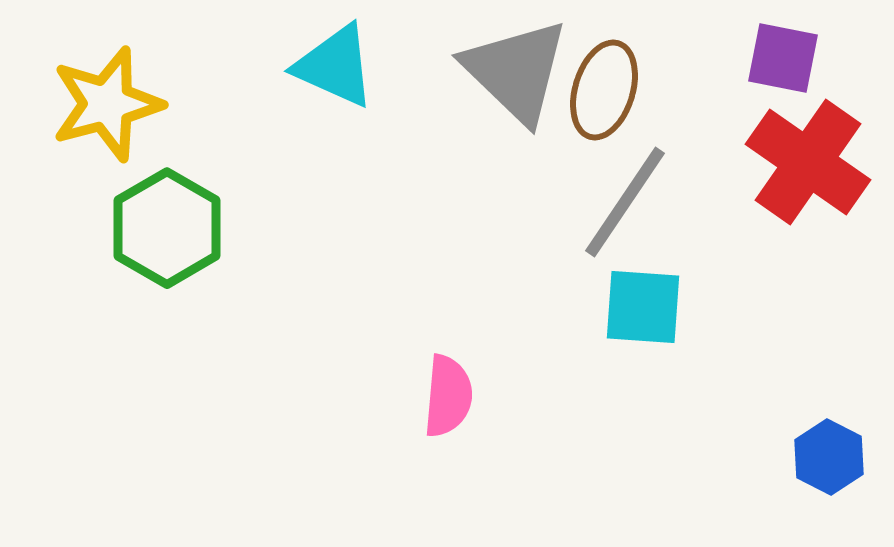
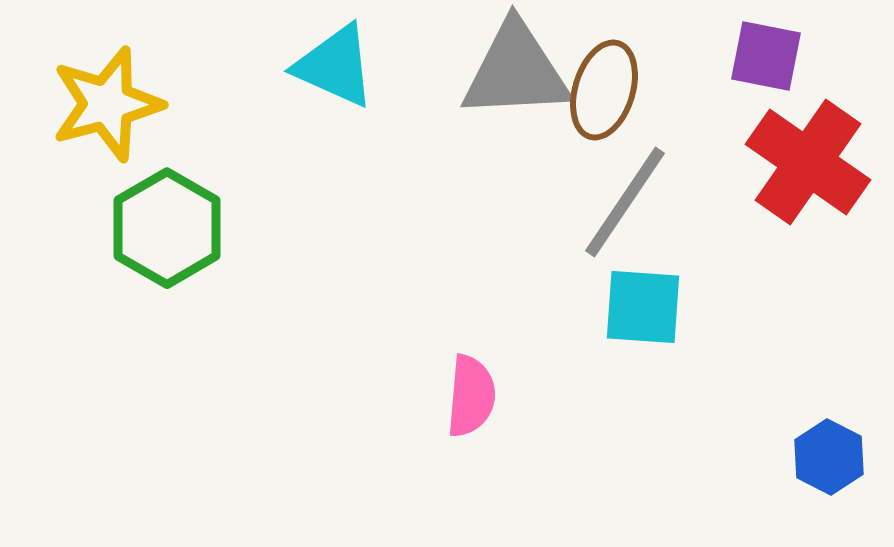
purple square: moved 17 px left, 2 px up
gray triangle: rotated 47 degrees counterclockwise
pink semicircle: moved 23 px right
